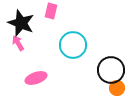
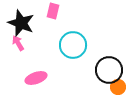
pink rectangle: moved 2 px right
black circle: moved 2 px left
orange circle: moved 1 px right, 1 px up
